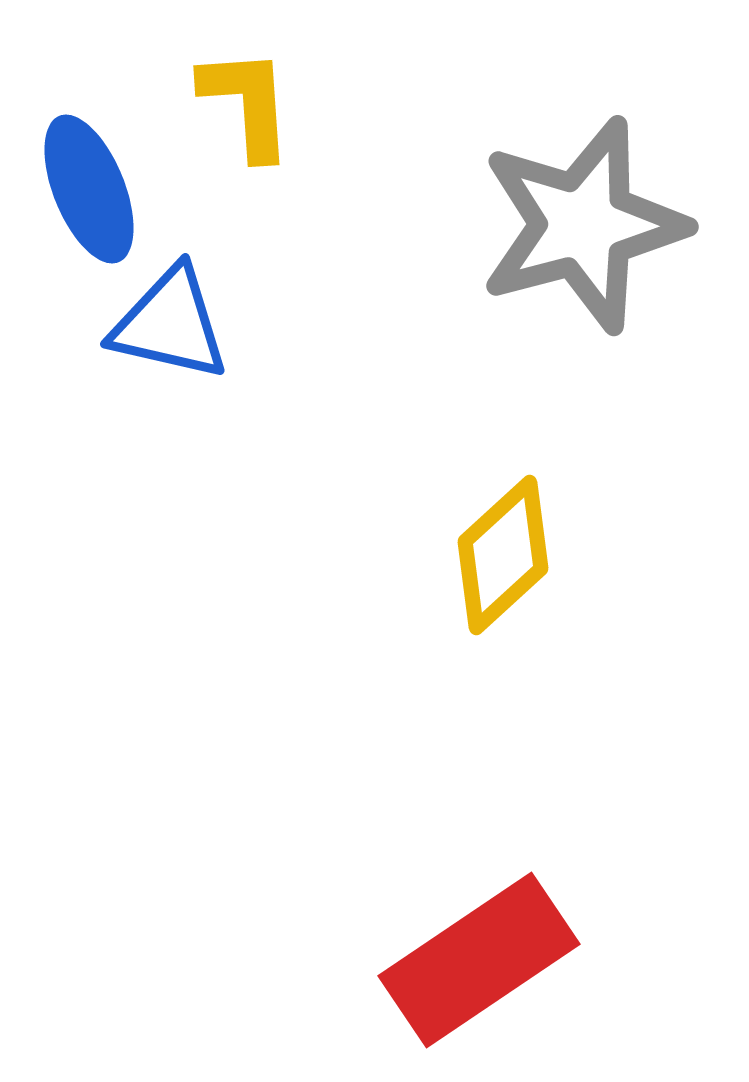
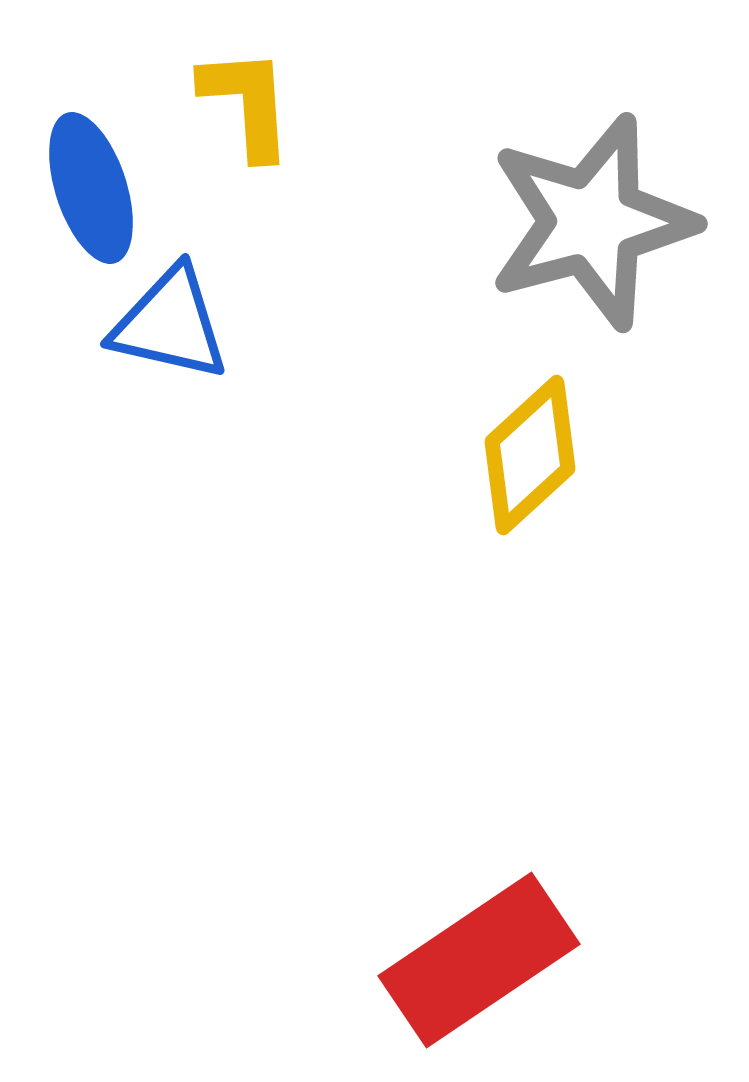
blue ellipse: moved 2 px right, 1 px up; rotated 4 degrees clockwise
gray star: moved 9 px right, 3 px up
yellow diamond: moved 27 px right, 100 px up
